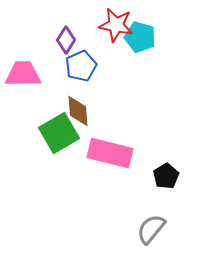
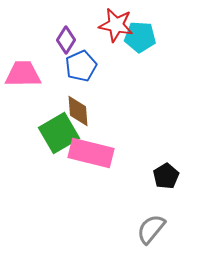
cyan pentagon: rotated 12 degrees counterclockwise
pink rectangle: moved 19 px left
